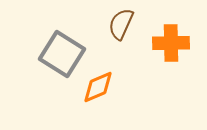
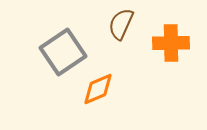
gray square: moved 1 px right, 2 px up; rotated 24 degrees clockwise
orange diamond: moved 2 px down
